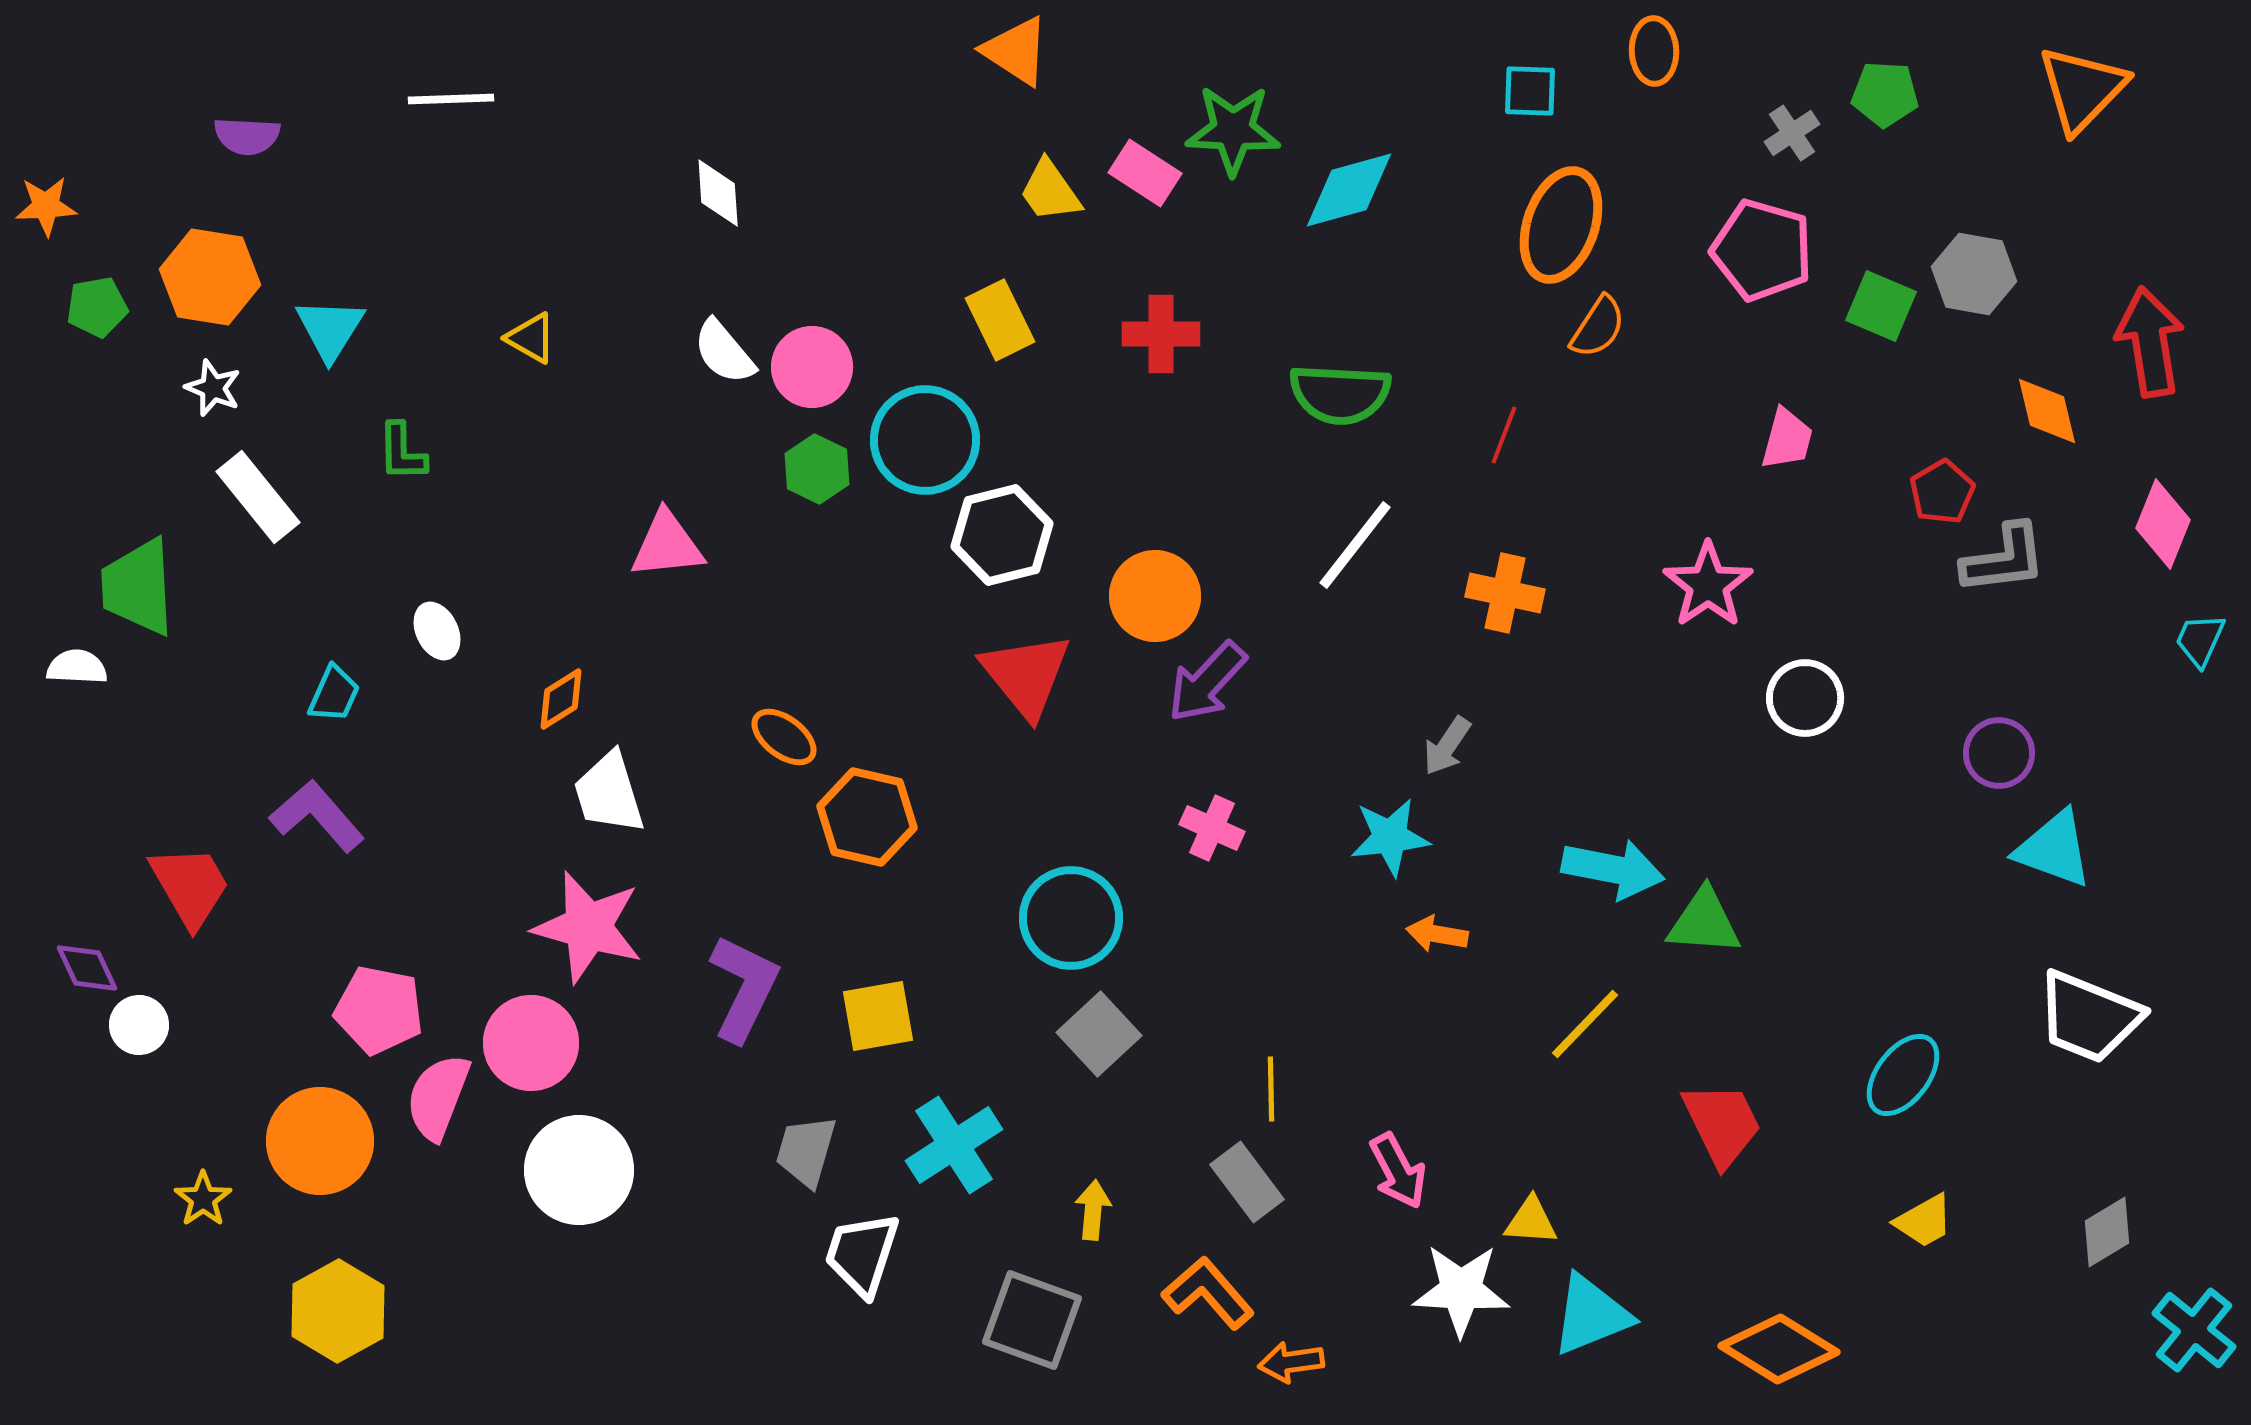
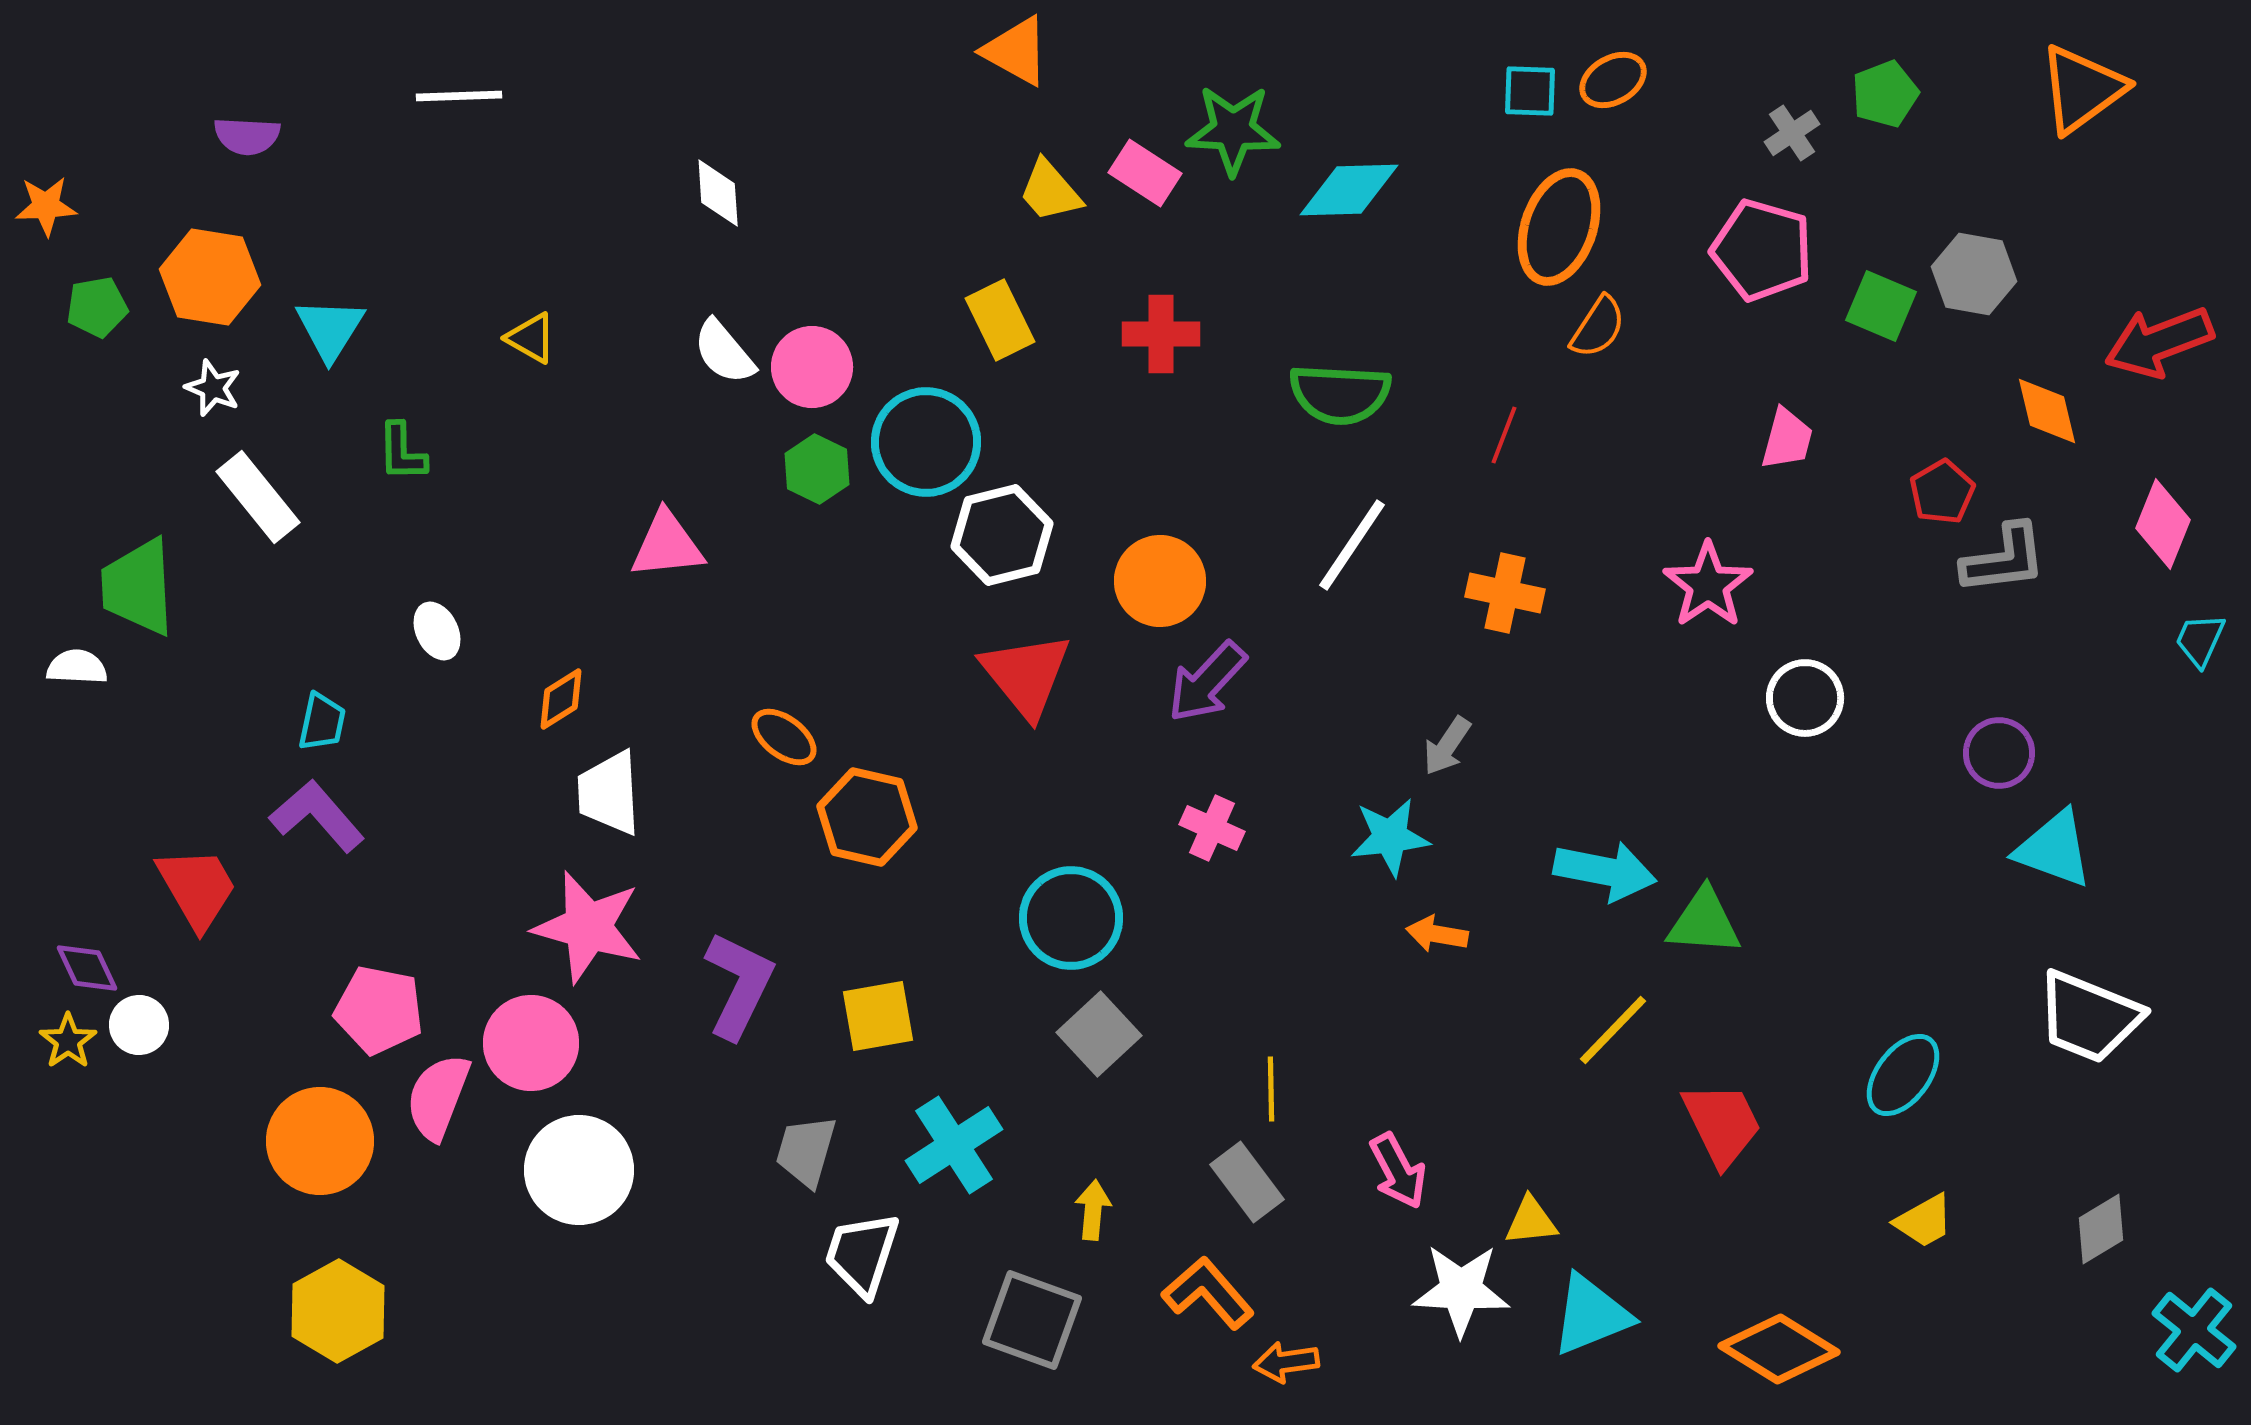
orange triangle at (1016, 51): rotated 4 degrees counterclockwise
orange ellipse at (1654, 51): moved 41 px left, 29 px down; rotated 62 degrees clockwise
orange triangle at (2082, 89): rotated 10 degrees clockwise
green pentagon at (1885, 94): rotated 24 degrees counterclockwise
white line at (451, 99): moved 8 px right, 3 px up
cyan diamond at (1349, 190): rotated 14 degrees clockwise
yellow trapezoid at (1050, 191): rotated 6 degrees counterclockwise
orange ellipse at (1561, 225): moved 2 px left, 2 px down
red arrow at (2150, 342): moved 9 px right; rotated 102 degrees counterclockwise
cyan circle at (925, 440): moved 1 px right, 2 px down
white line at (1355, 545): moved 3 px left; rotated 4 degrees counterclockwise
orange circle at (1155, 596): moved 5 px right, 15 px up
cyan trapezoid at (334, 694): moved 12 px left, 28 px down; rotated 12 degrees counterclockwise
white trapezoid at (609, 793): rotated 14 degrees clockwise
cyan arrow at (1613, 869): moved 8 px left, 2 px down
red trapezoid at (190, 886): moved 7 px right, 2 px down
purple L-shape at (744, 988): moved 5 px left, 3 px up
yellow line at (1585, 1024): moved 28 px right, 6 px down
yellow star at (203, 1199): moved 135 px left, 158 px up
yellow triangle at (1531, 1221): rotated 10 degrees counterclockwise
gray diamond at (2107, 1232): moved 6 px left, 3 px up
orange arrow at (1291, 1362): moved 5 px left
